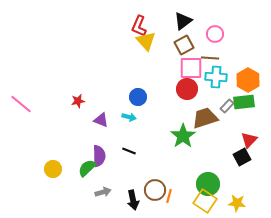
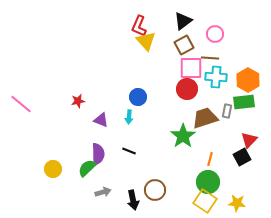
gray rectangle: moved 5 px down; rotated 32 degrees counterclockwise
cyan arrow: rotated 80 degrees clockwise
purple semicircle: moved 1 px left, 2 px up
green circle: moved 2 px up
orange line: moved 41 px right, 37 px up
